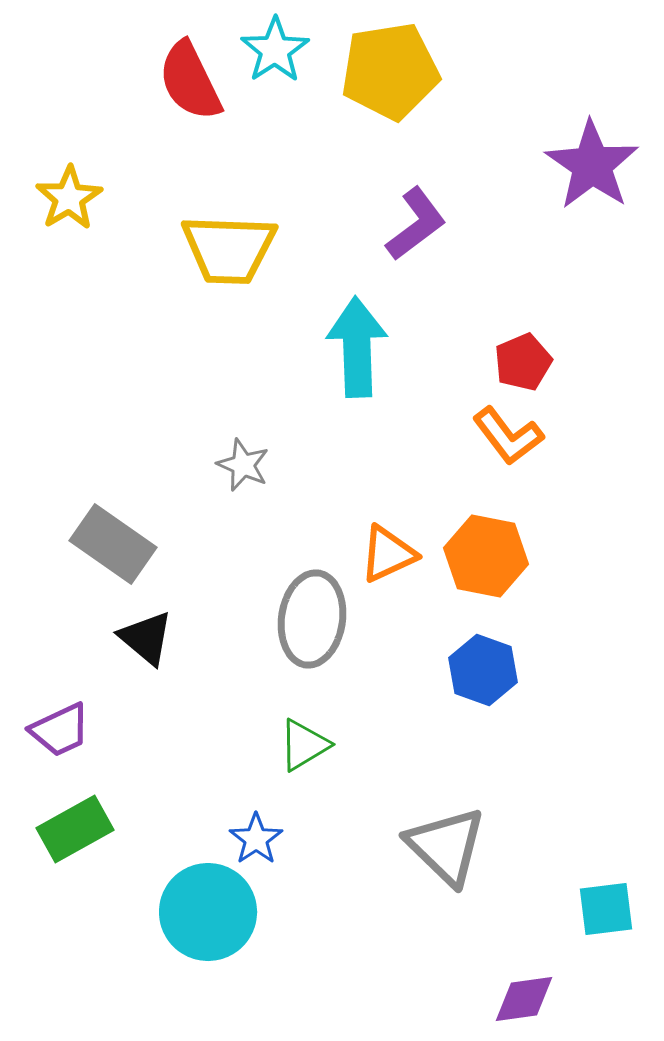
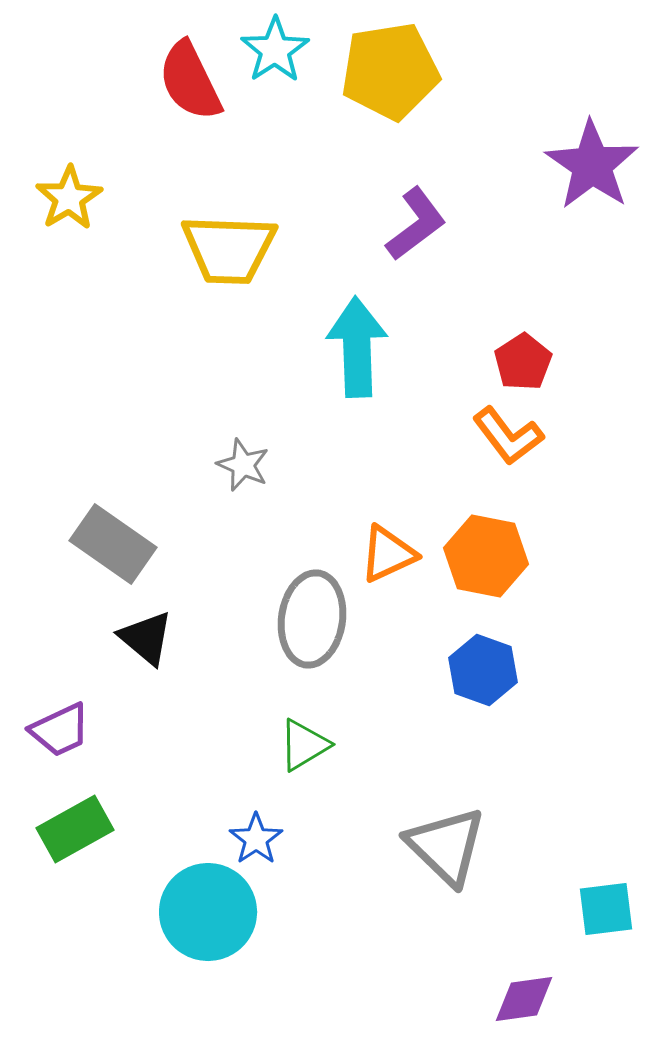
red pentagon: rotated 10 degrees counterclockwise
